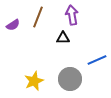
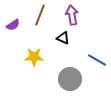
brown line: moved 2 px right, 2 px up
black triangle: rotated 24 degrees clockwise
blue line: rotated 54 degrees clockwise
yellow star: moved 24 px up; rotated 24 degrees clockwise
